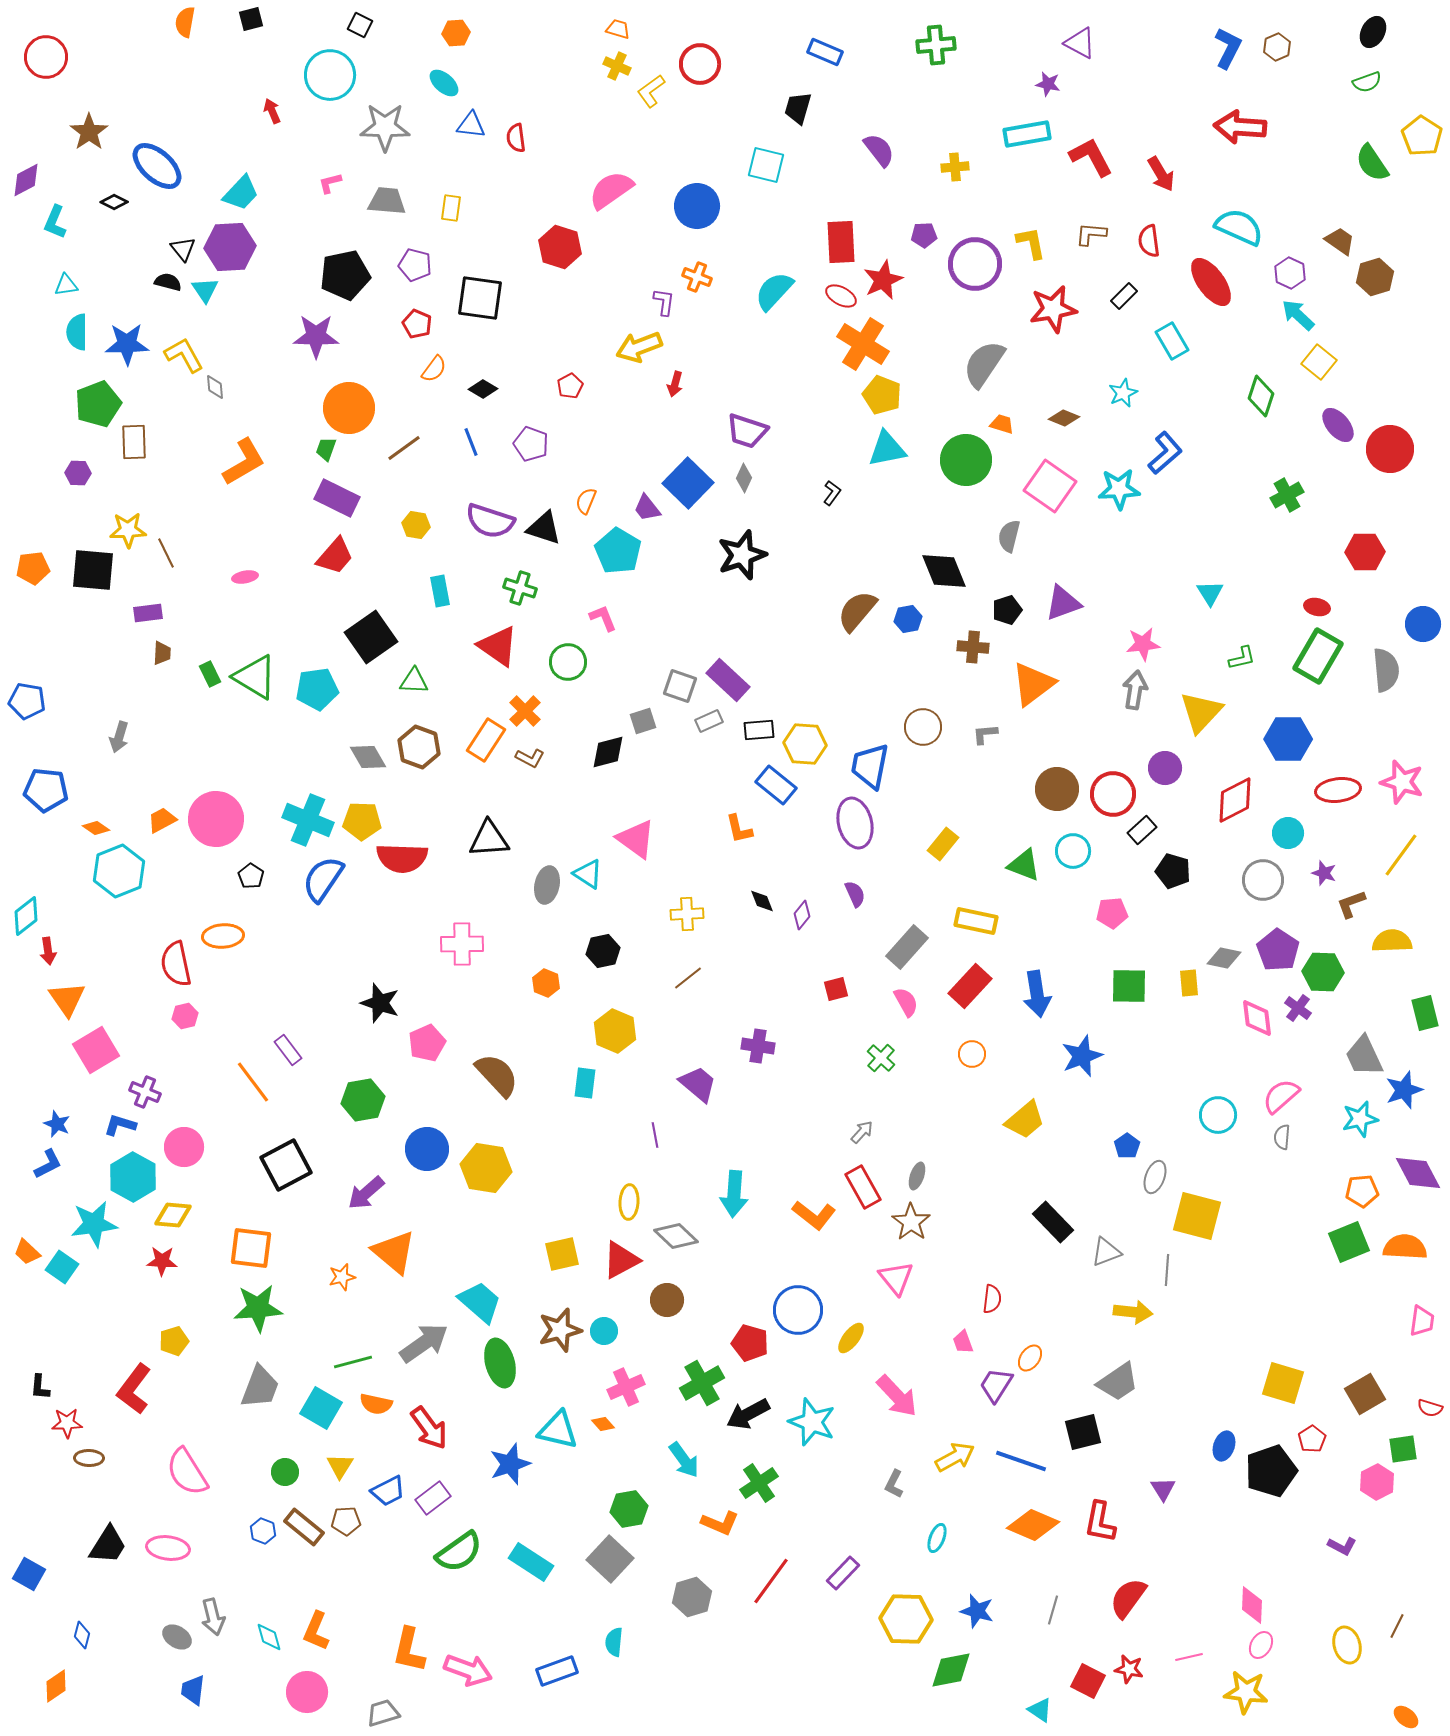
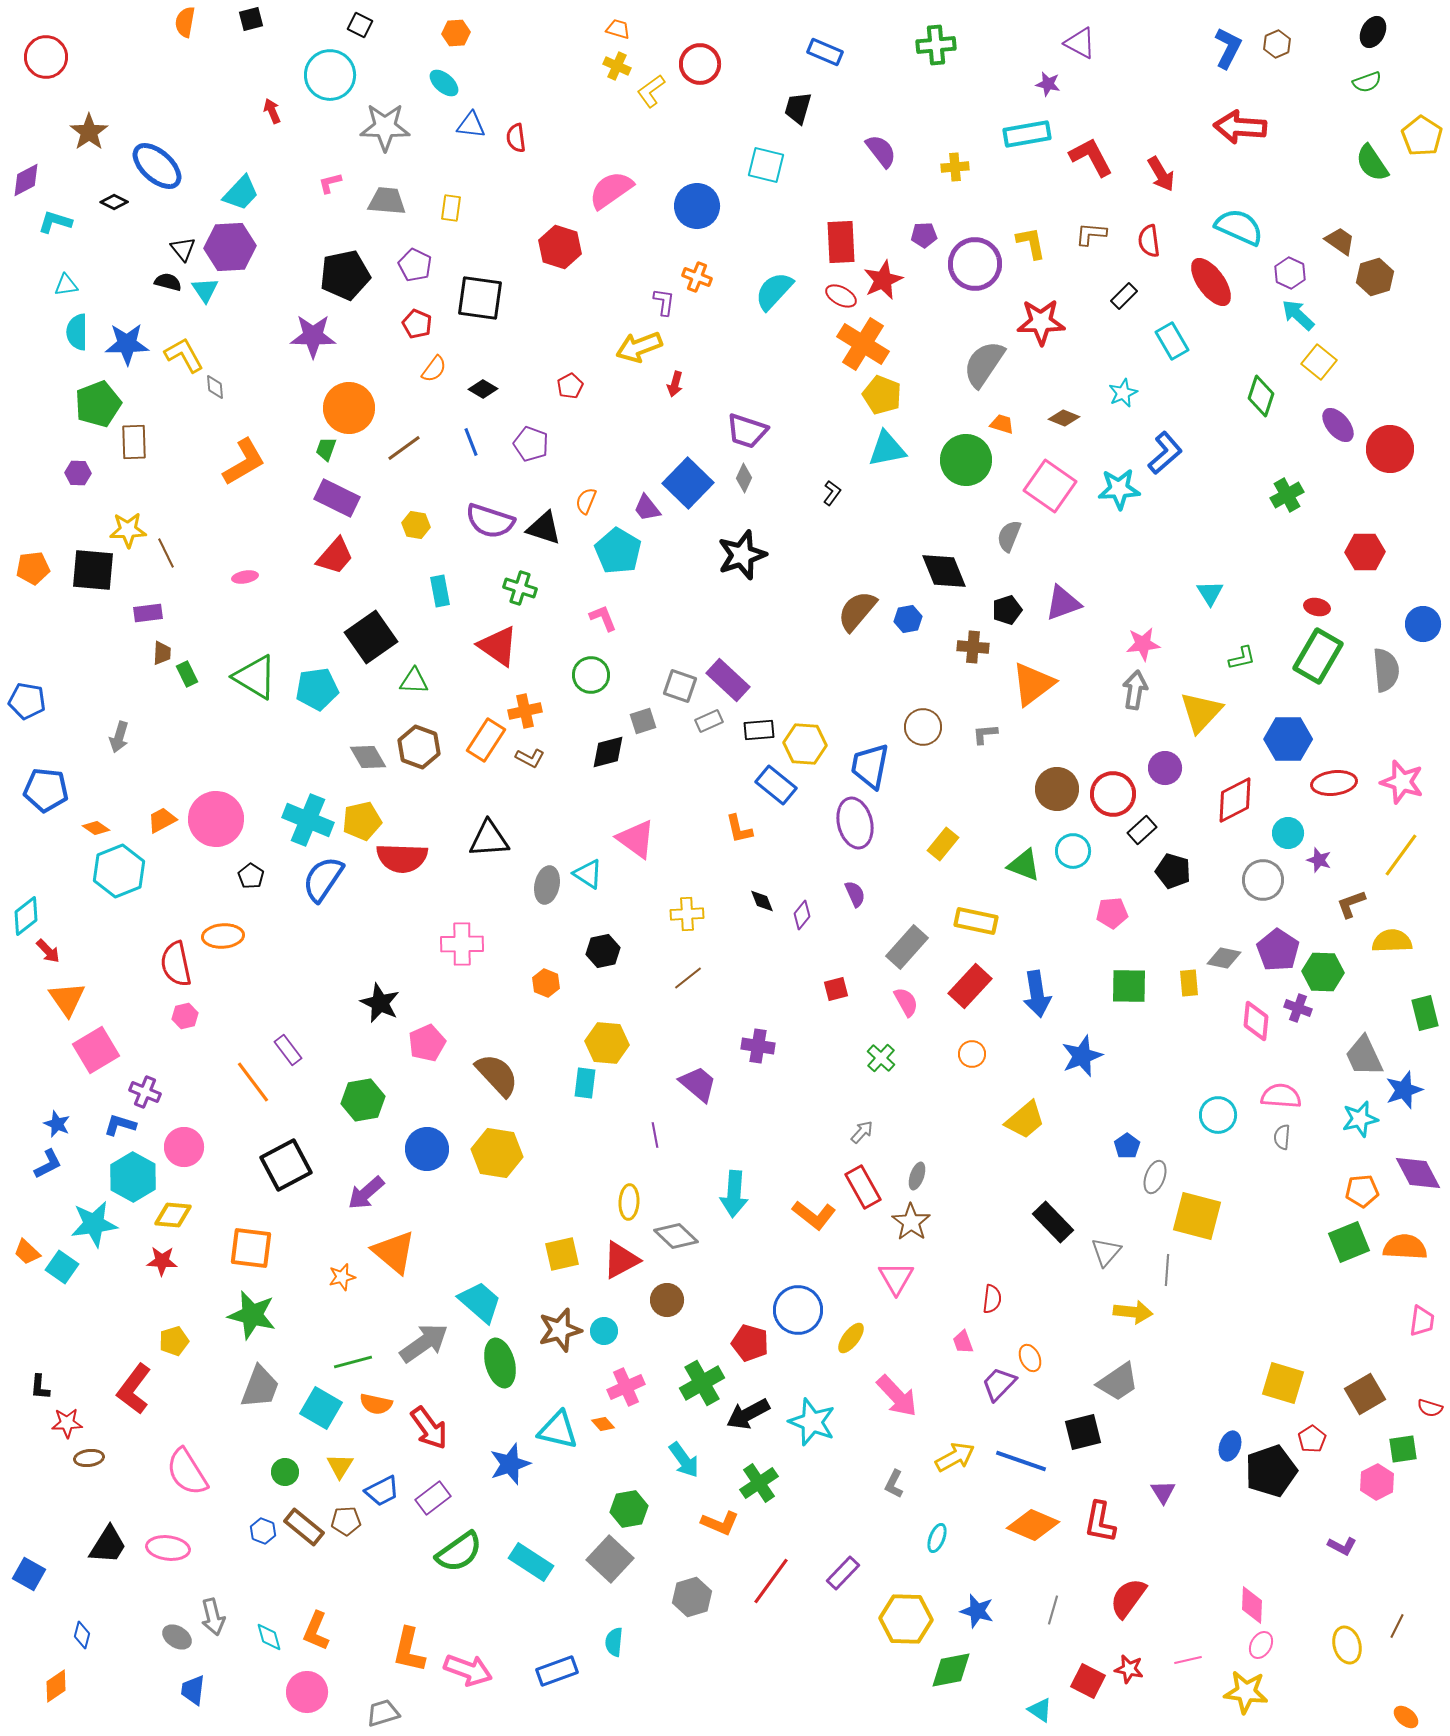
brown hexagon at (1277, 47): moved 3 px up
purple semicircle at (879, 150): moved 2 px right, 1 px down
cyan L-shape at (55, 222): rotated 84 degrees clockwise
purple pentagon at (415, 265): rotated 12 degrees clockwise
red star at (1053, 309): moved 12 px left, 13 px down; rotated 9 degrees clockwise
purple star at (316, 336): moved 3 px left
gray semicircle at (1009, 536): rotated 8 degrees clockwise
green circle at (568, 662): moved 23 px right, 13 px down
green rectangle at (210, 674): moved 23 px left
orange cross at (525, 711): rotated 32 degrees clockwise
red ellipse at (1338, 790): moved 4 px left, 7 px up
yellow pentagon at (362, 821): rotated 15 degrees counterclockwise
purple star at (1324, 873): moved 5 px left, 13 px up
red arrow at (48, 951): rotated 36 degrees counterclockwise
black star at (380, 1003): rotated 6 degrees clockwise
purple cross at (1298, 1008): rotated 16 degrees counterclockwise
pink diamond at (1257, 1018): moved 1 px left, 3 px down; rotated 12 degrees clockwise
yellow hexagon at (615, 1031): moved 8 px left, 12 px down; rotated 18 degrees counterclockwise
pink semicircle at (1281, 1096): rotated 45 degrees clockwise
yellow hexagon at (486, 1168): moved 11 px right, 15 px up
gray triangle at (1106, 1252): rotated 28 degrees counterclockwise
pink triangle at (896, 1278): rotated 9 degrees clockwise
green star at (258, 1308): moved 6 px left, 7 px down; rotated 18 degrees clockwise
orange ellipse at (1030, 1358): rotated 60 degrees counterclockwise
purple trapezoid at (996, 1385): moved 3 px right, 1 px up; rotated 12 degrees clockwise
blue ellipse at (1224, 1446): moved 6 px right
brown ellipse at (89, 1458): rotated 8 degrees counterclockwise
purple triangle at (1163, 1489): moved 3 px down
blue trapezoid at (388, 1491): moved 6 px left
pink line at (1189, 1657): moved 1 px left, 3 px down
